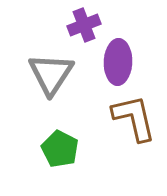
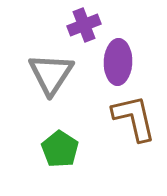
green pentagon: rotated 6 degrees clockwise
